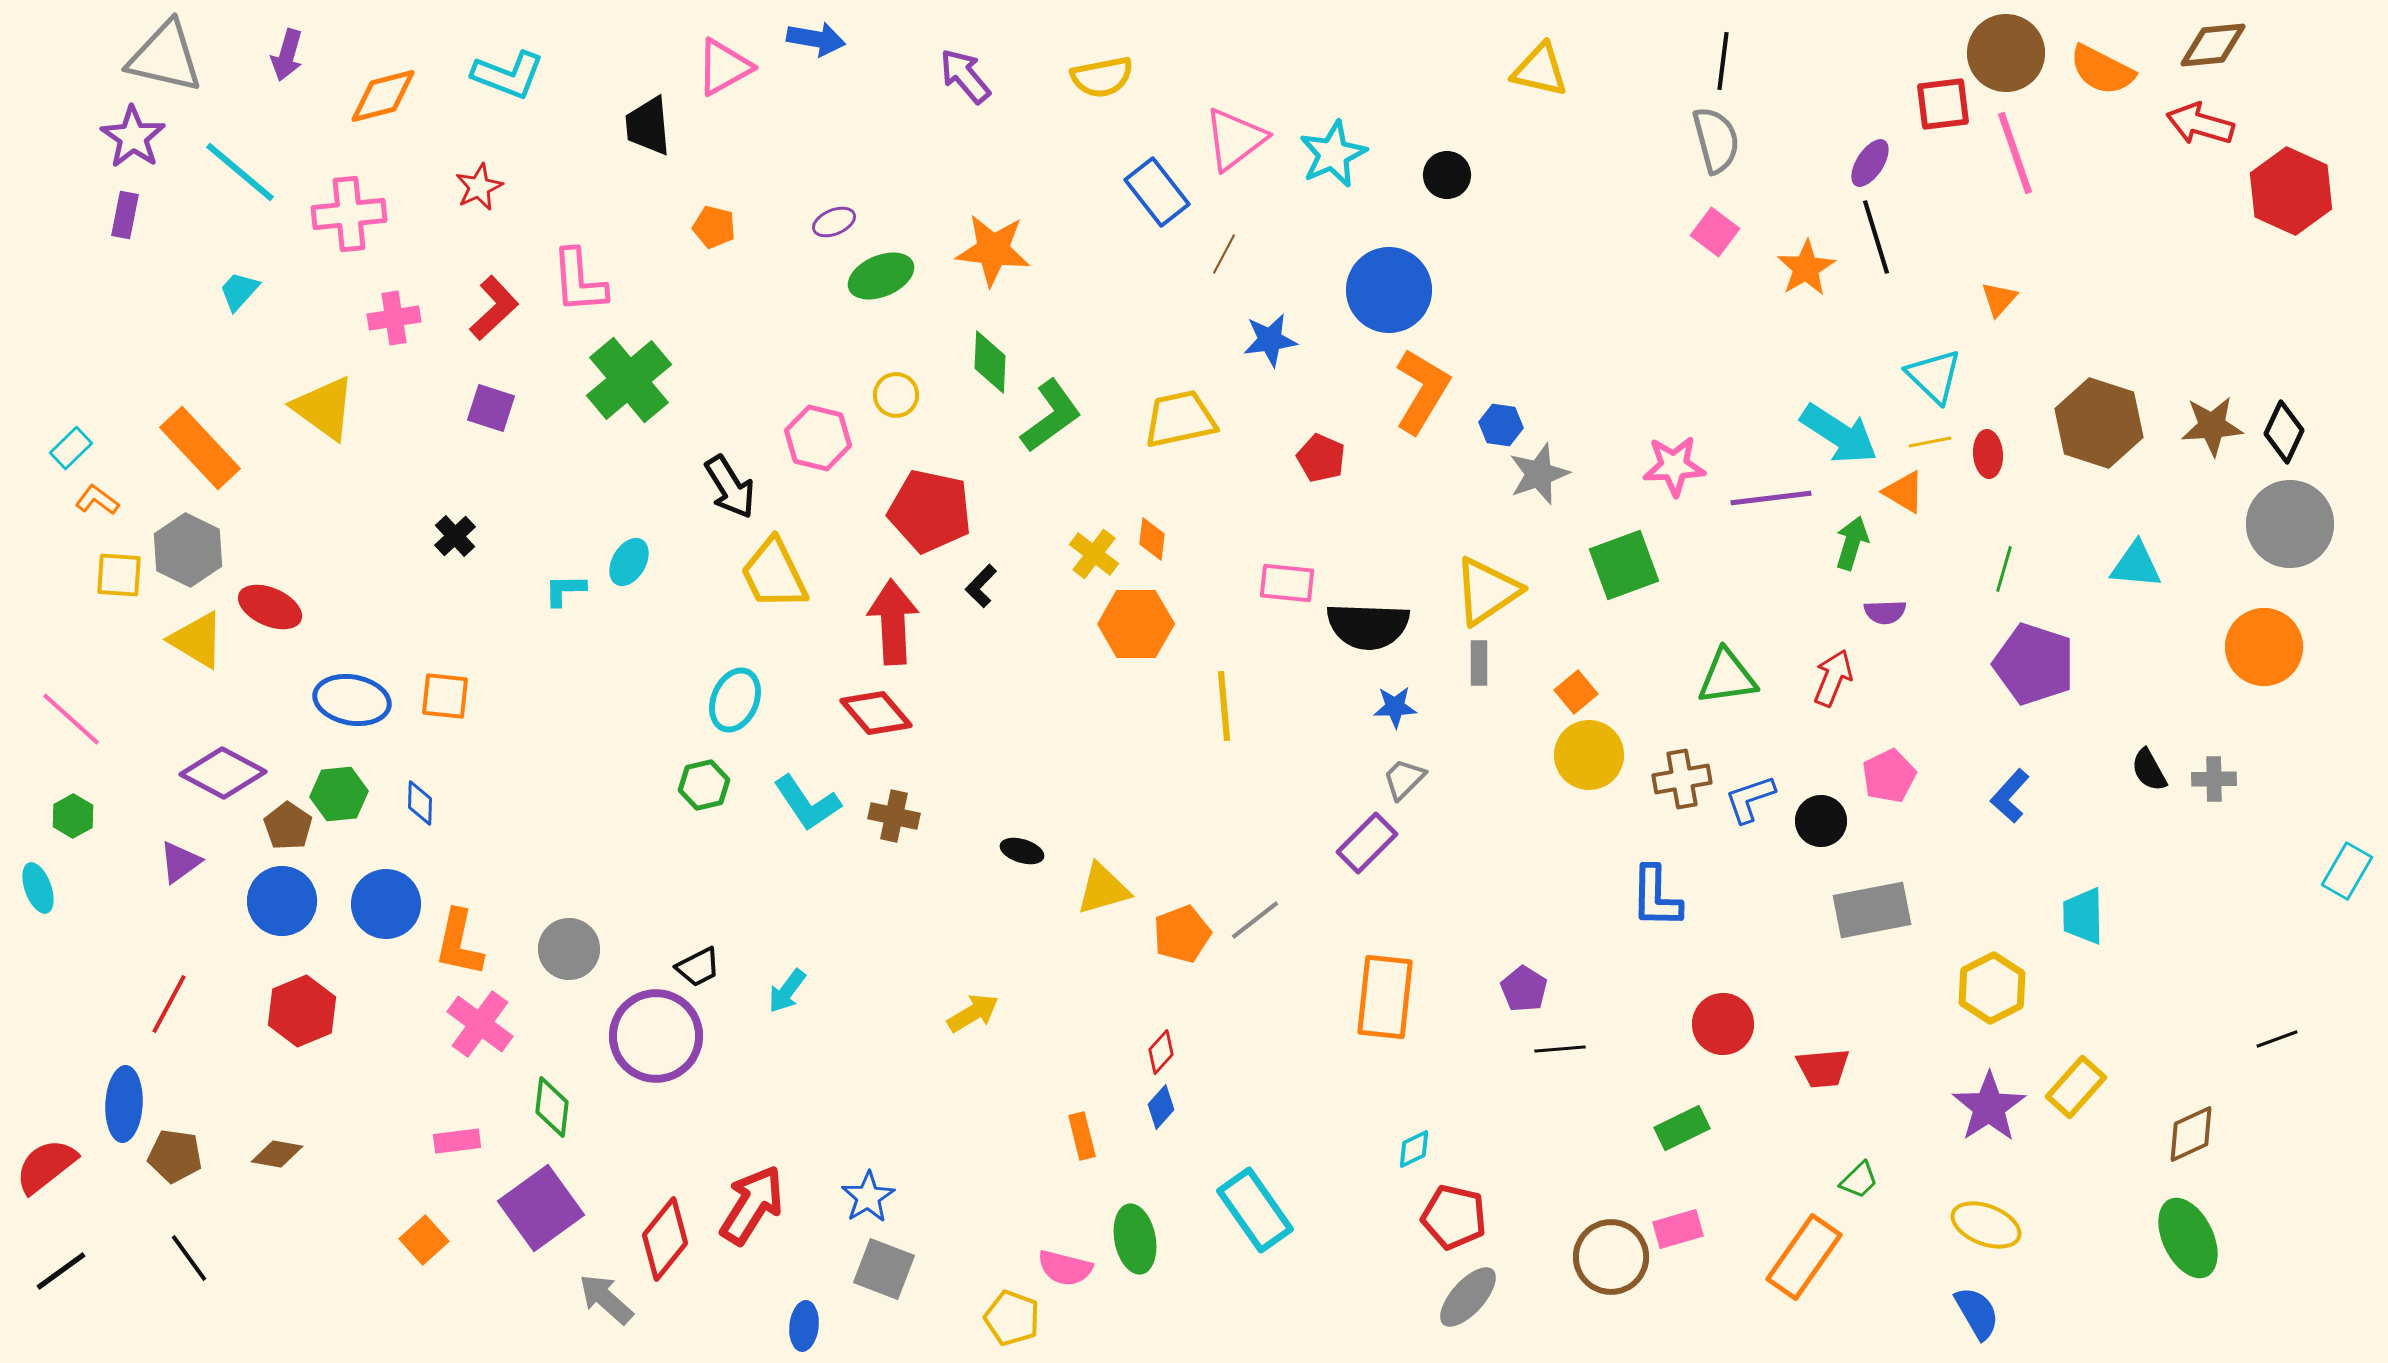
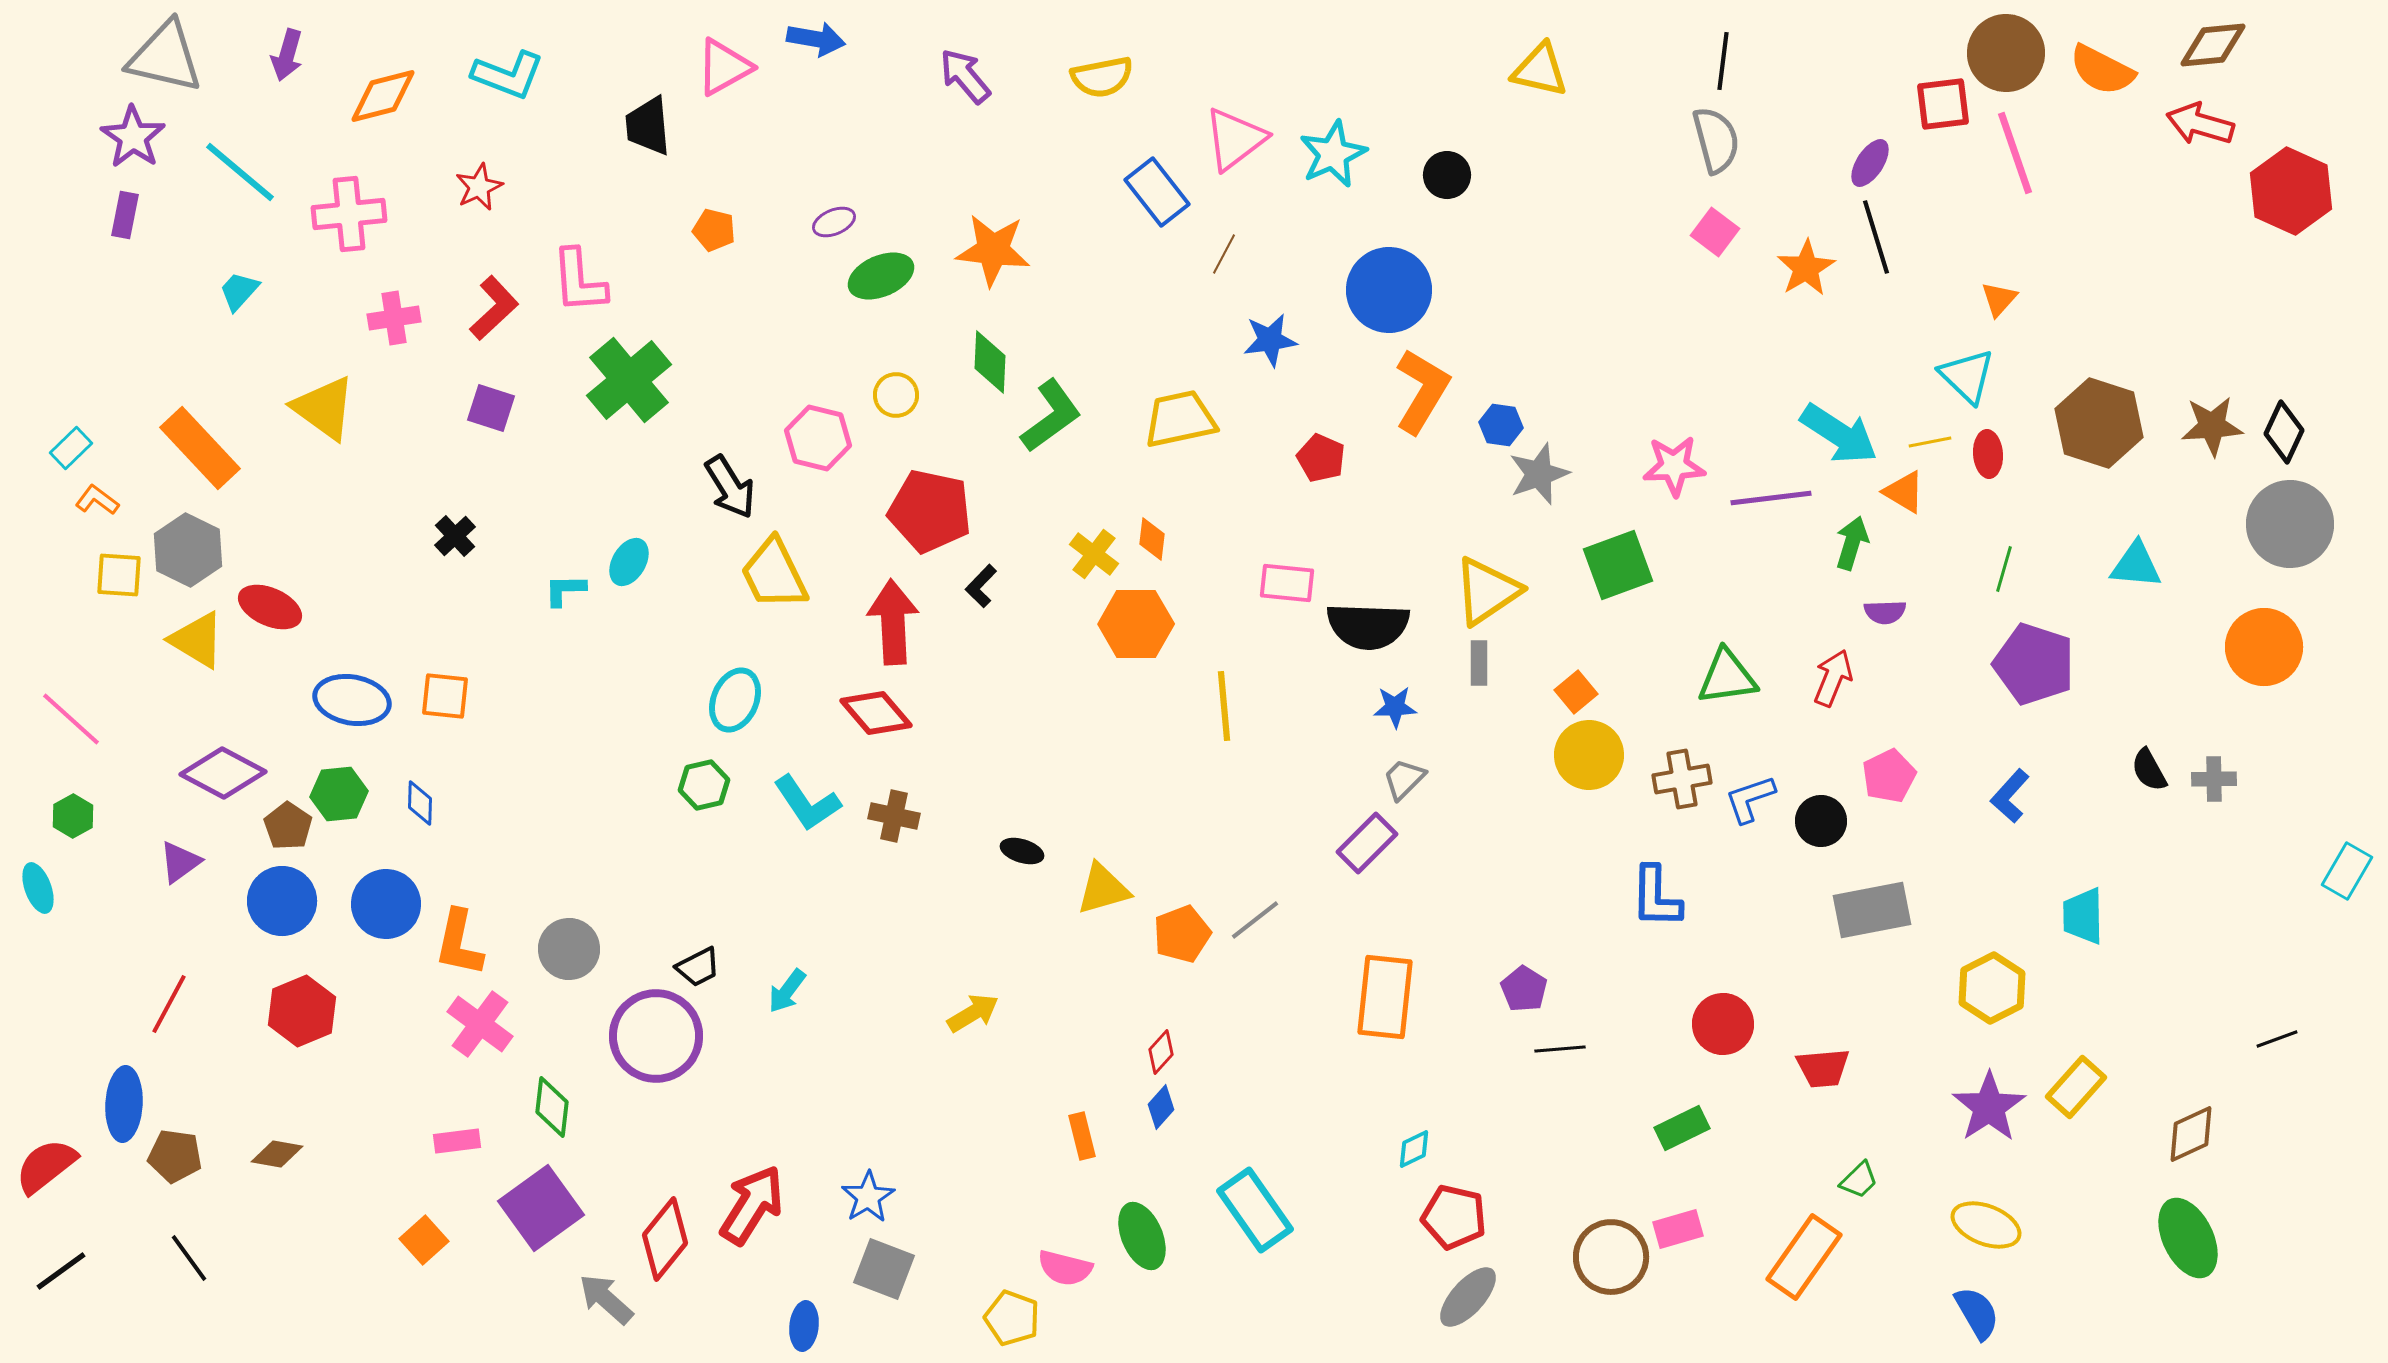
orange pentagon at (714, 227): moved 3 px down
cyan triangle at (1934, 376): moved 33 px right
green square at (1624, 565): moved 6 px left
green ellipse at (1135, 1239): moved 7 px right, 3 px up; rotated 12 degrees counterclockwise
